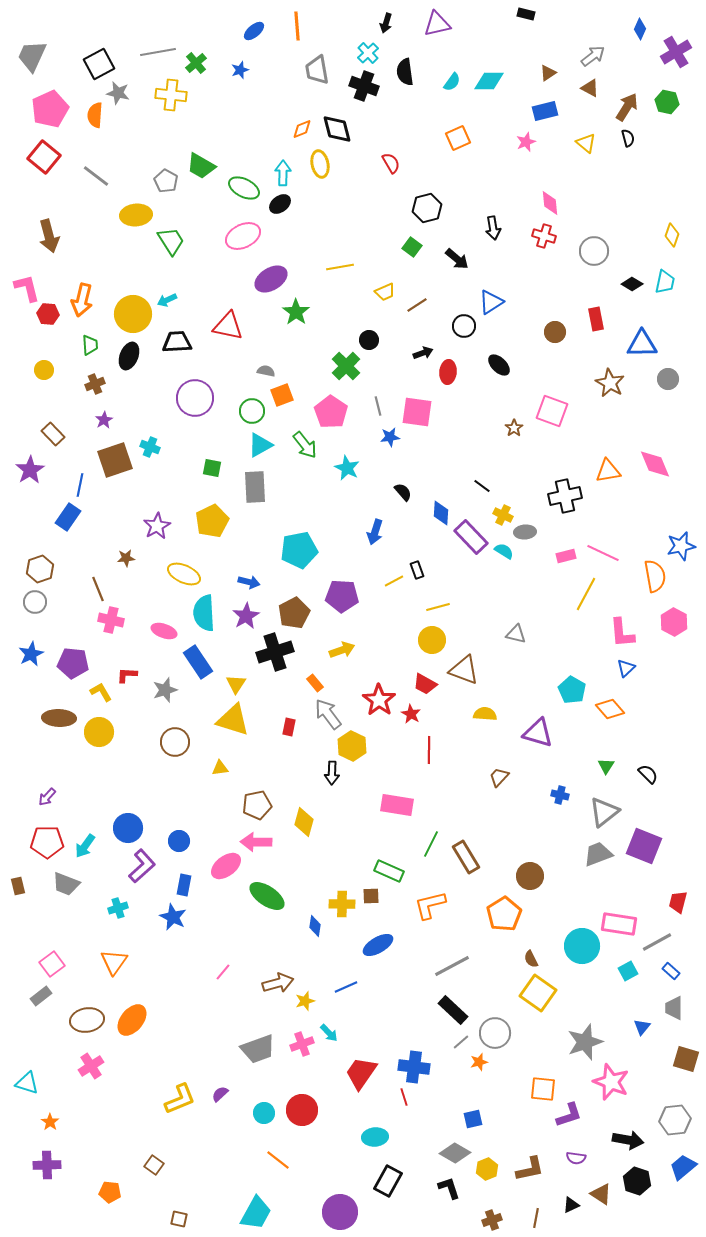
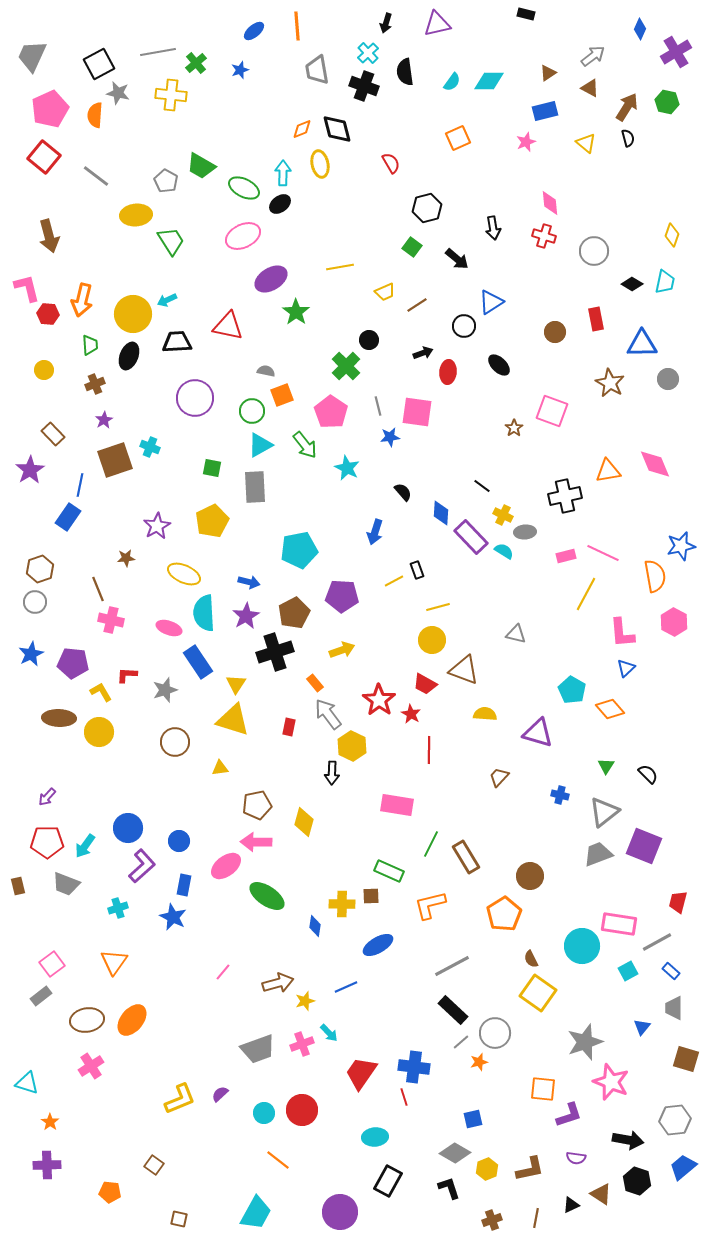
pink ellipse at (164, 631): moved 5 px right, 3 px up
